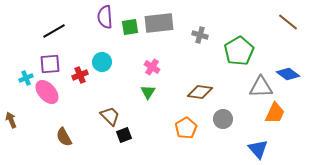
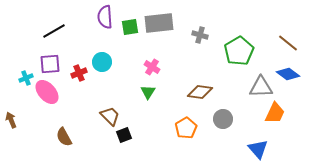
brown line: moved 21 px down
red cross: moved 1 px left, 2 px up
